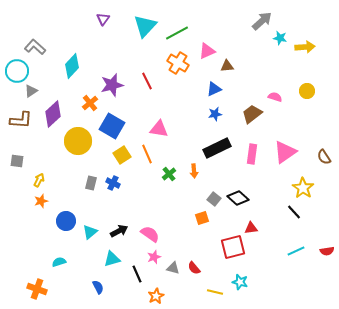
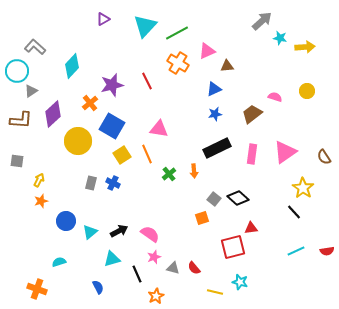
purple triangle at (103, 19): rotated 24 degrees clockwise
